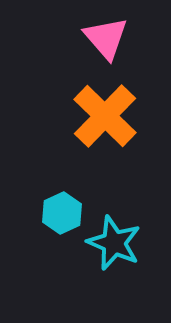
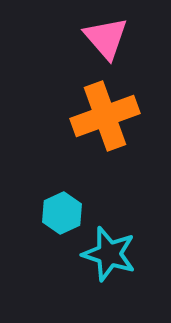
orange cross: rotated 26 degrees clockwise
cyan star: moved 5 px left, 11 px down; rotated 6 degrees counterclockwise
